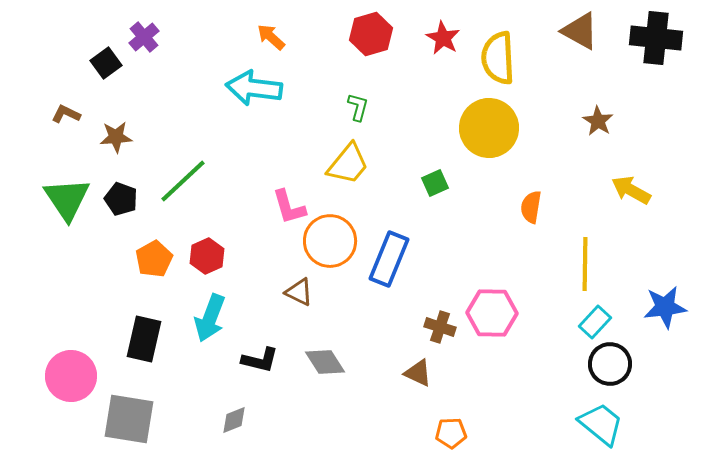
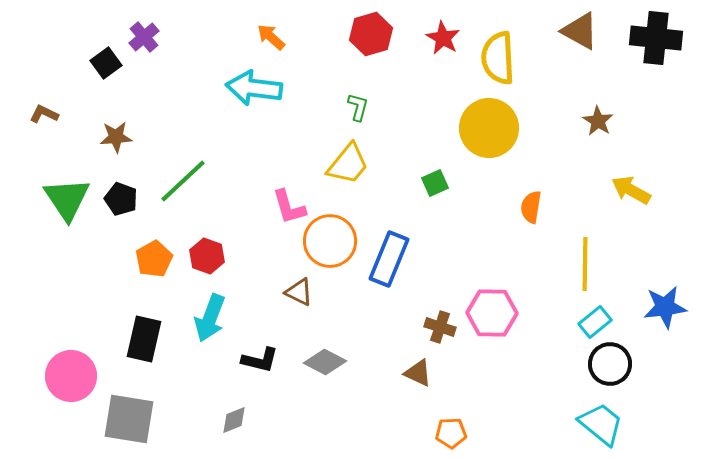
brown L-shape at (66, 114): moved 22 px left
red hexagon at (207, 256): rotated 16 degrees counterclockwise
cyan rectangle at (595, 322): rotated 8 degrees clockwise
gray diamond at (325, 362): rotated 30 degrees counterclockwise
